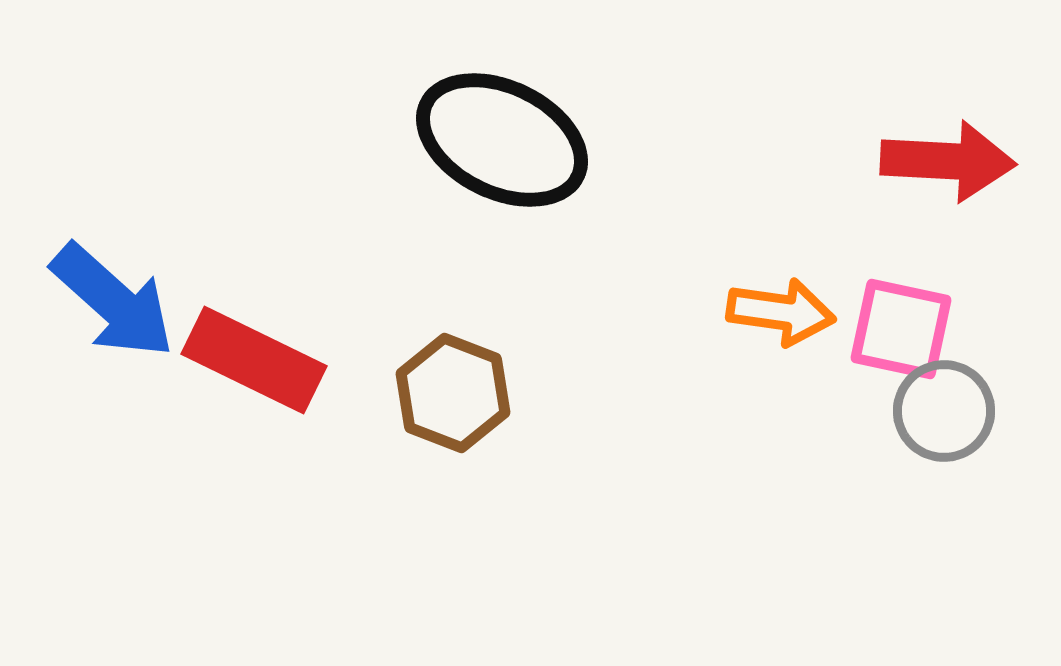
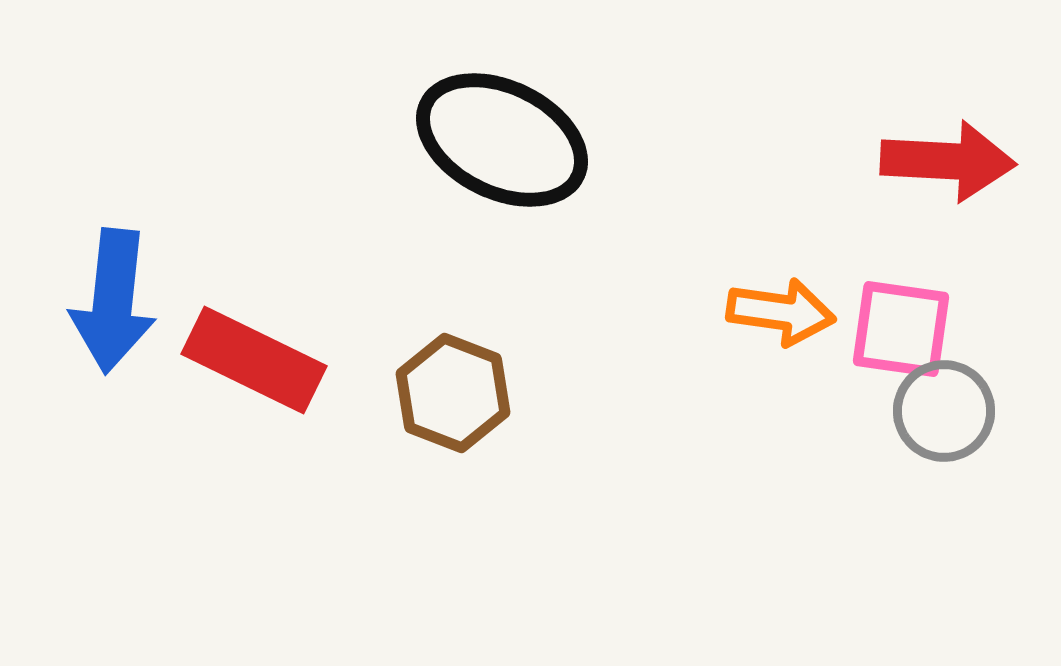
blue arrow: rotated 54 degrees clockwise
pink square: rotated 4 degrees counterclockwise
